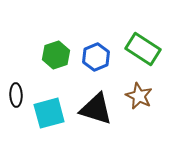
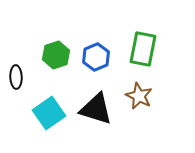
green rectangle: rotated 68 degrees clockwise
black ellipse: moved 18 px up
cyan square: rotated 20 degrees counterclockwise
